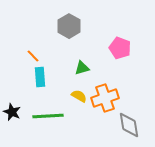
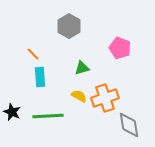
orange line: moved 2 px up
